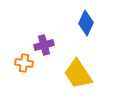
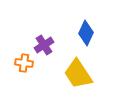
blue diamond: moved 10 px down
purple cross: rotated 18 degrees counterclockwise
